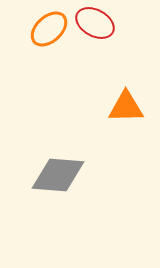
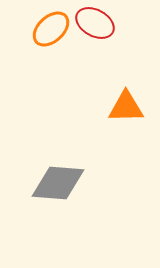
orange ellipse: moved 2 px right
gray diamond: moved 8 px down
